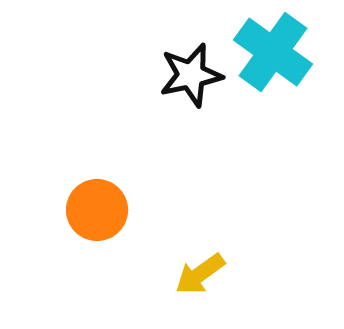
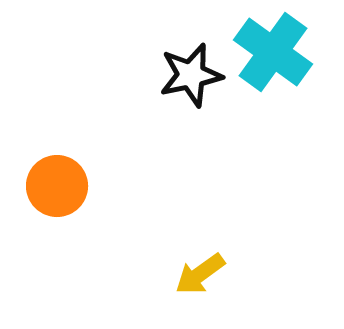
orange circle: moved 40 px left, 24 px up
